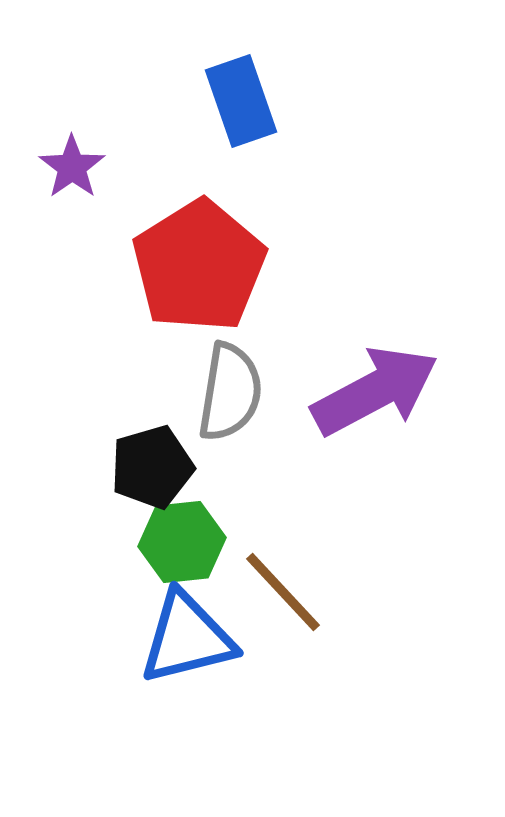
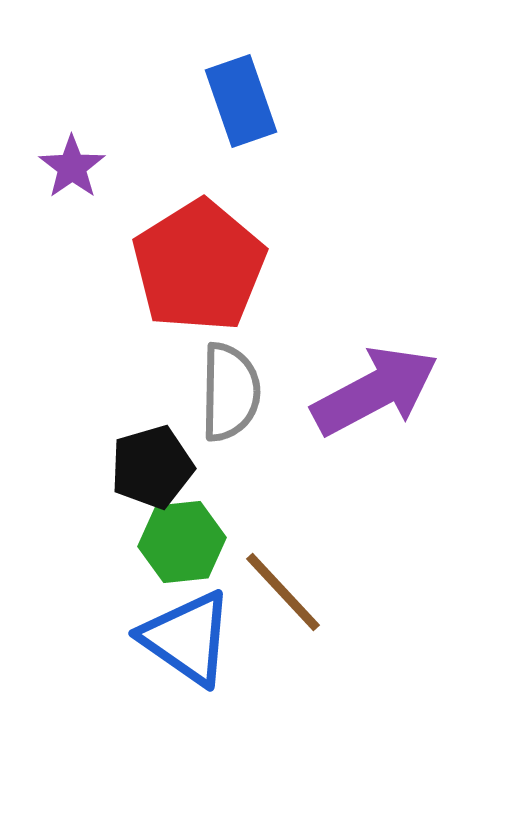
gray semicircle: rotated 8 degrees counterclockwise
blue triangle: rotated 49 degrees clockwise
